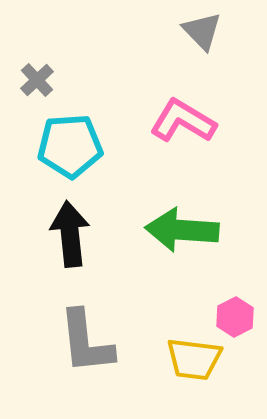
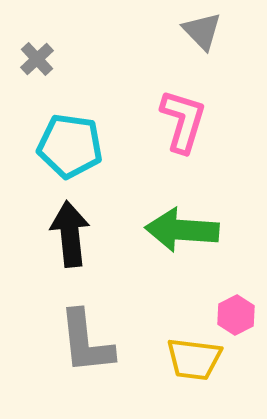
gray cross: moved 21 px up
pink L-shape: rotated 76 degrees clockwise
cyan pentagon: rotated 12 degrees clockwise
pink hexagon: moved 1 px right, 2 px up
